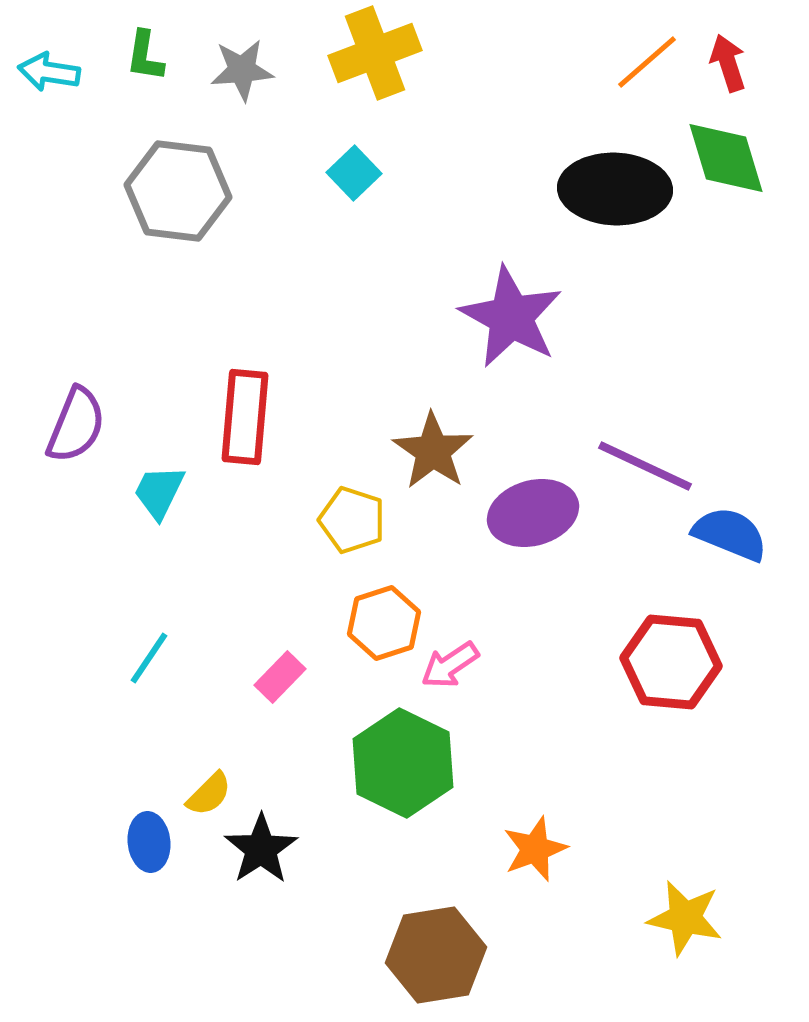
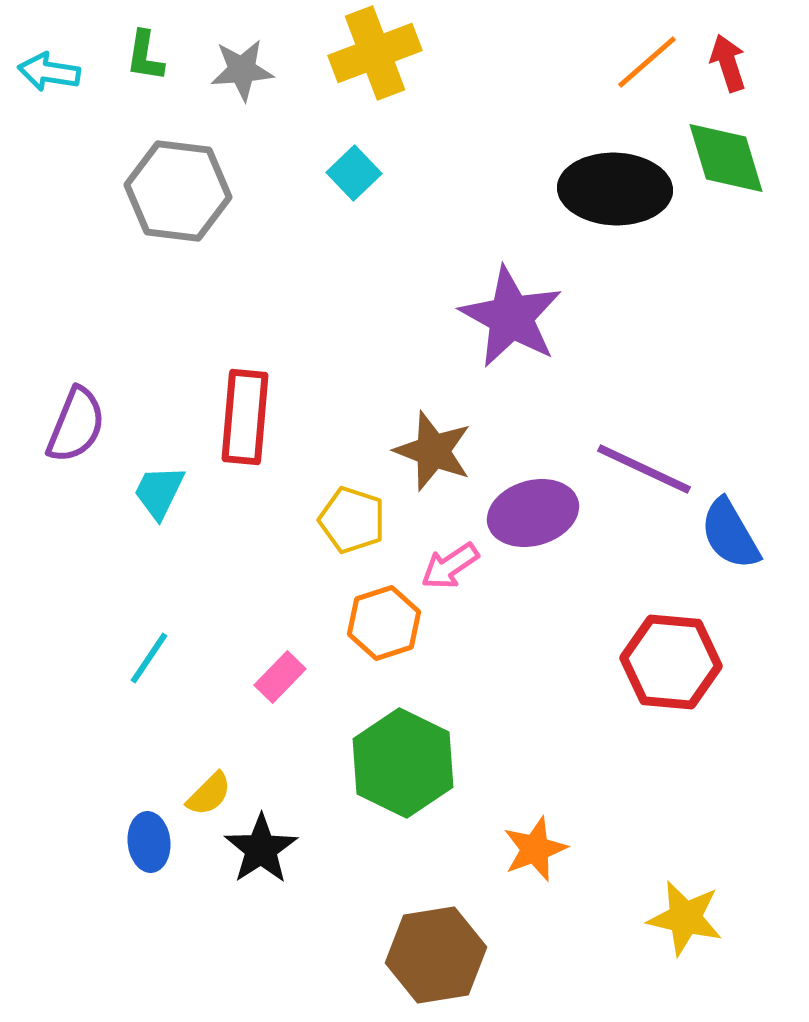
brown star: rotated 14 degrees counterclockwise
purple line: moved 1 px left, 3 px down
blue semicircle: rotated 142 degrees counterclockwise
pink arrow: moved 99 px up
